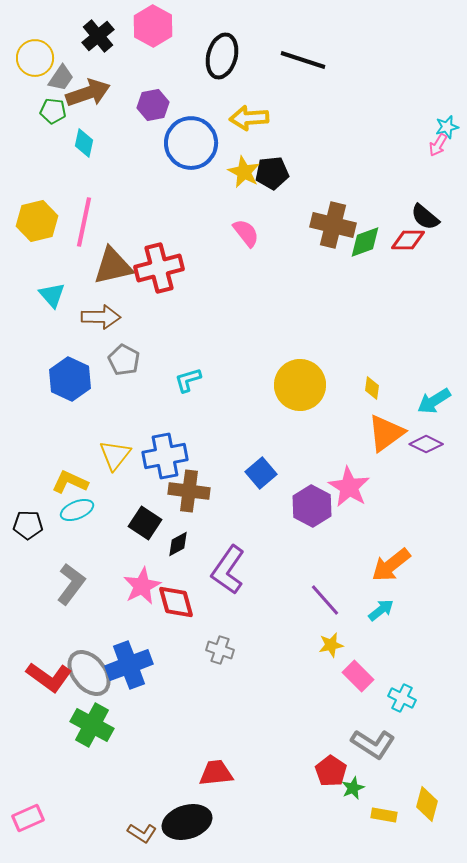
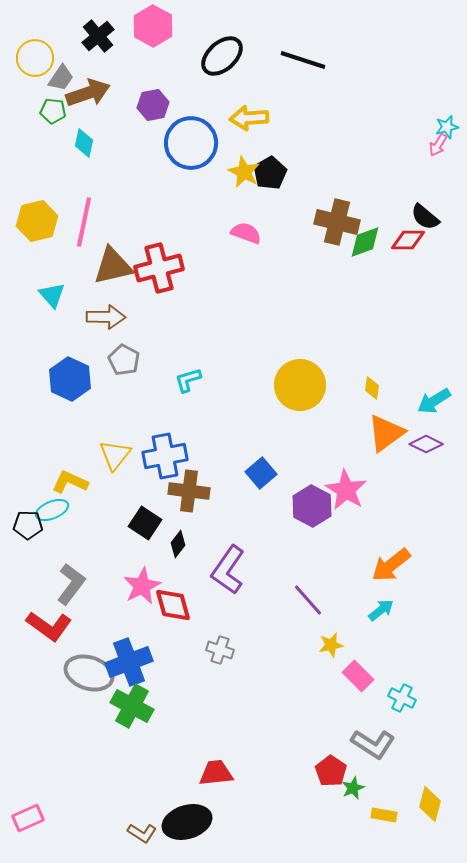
black ellipse at (222, 56): rotated 33 degrees clockwise
black pentagon at (272, 173): moved 2 px left; rotated 24 degrees counterclockwise
brown cross at (333, 225): moved 4 px right, 3 px up
pink semicircle at (246, 233): rotated 32 degrees counterclockwise
brown arrow at (101, 317): moved 5 px right
pink star at (349, 487): moved 3 px left, 3 px down
cyan ellipse at (77, 510): moved 25 px left
black diamond at (178, 544): rotated 24 degrees counterclockwise
purple line at (325, 600): moved 17 px left
red diamond at (176, 602): moved 3 px left, 3 px down
blue cross at (129, 665): moved 3 px up
gray ellipse at (89, 673): rotated 33 degrees counterclockwise
red L-shape at (49, 677): moved 51 px up
green cross at (92, 725): moved 40 px right, 19 px up
yellow diamond at (427, 804): moved 3 px right
